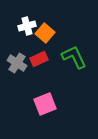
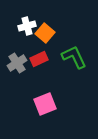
gray cross: rotated 24 degrees clockwise
